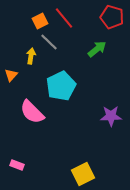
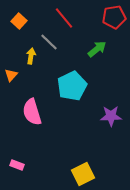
red pentagon: moved 2 px right; rotated 25 degrees counterclockwise
orange square: moved 21 px left; rotated 21 degrees counterclockwise
cyan pentagon: moved 11 px right
pink semicircle: rotated 28 degrees clockwise
